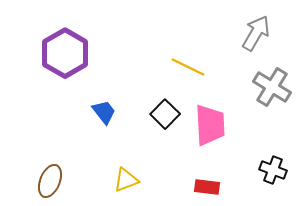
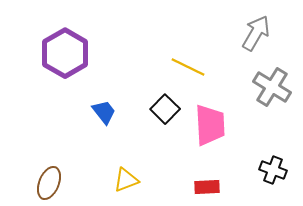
black square: moved 5 px up
brown ellipse: moved 1 px left, 2 px down
red rectangle: rotated 10 degrees counterclockwise
